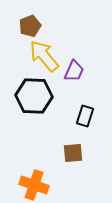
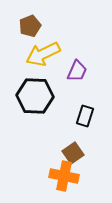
yellow arrow: moved 1 px left, 2 px up; rotated 76 degrees counterclockwise
purple trapezoid: moved 3 px right
black hexagon: moved 1 px right
brown square: rotated 30 degrees counterclockwise
orange cross: moved 30 px right, 9 px up; rotated 8 degrees counterclockwise
